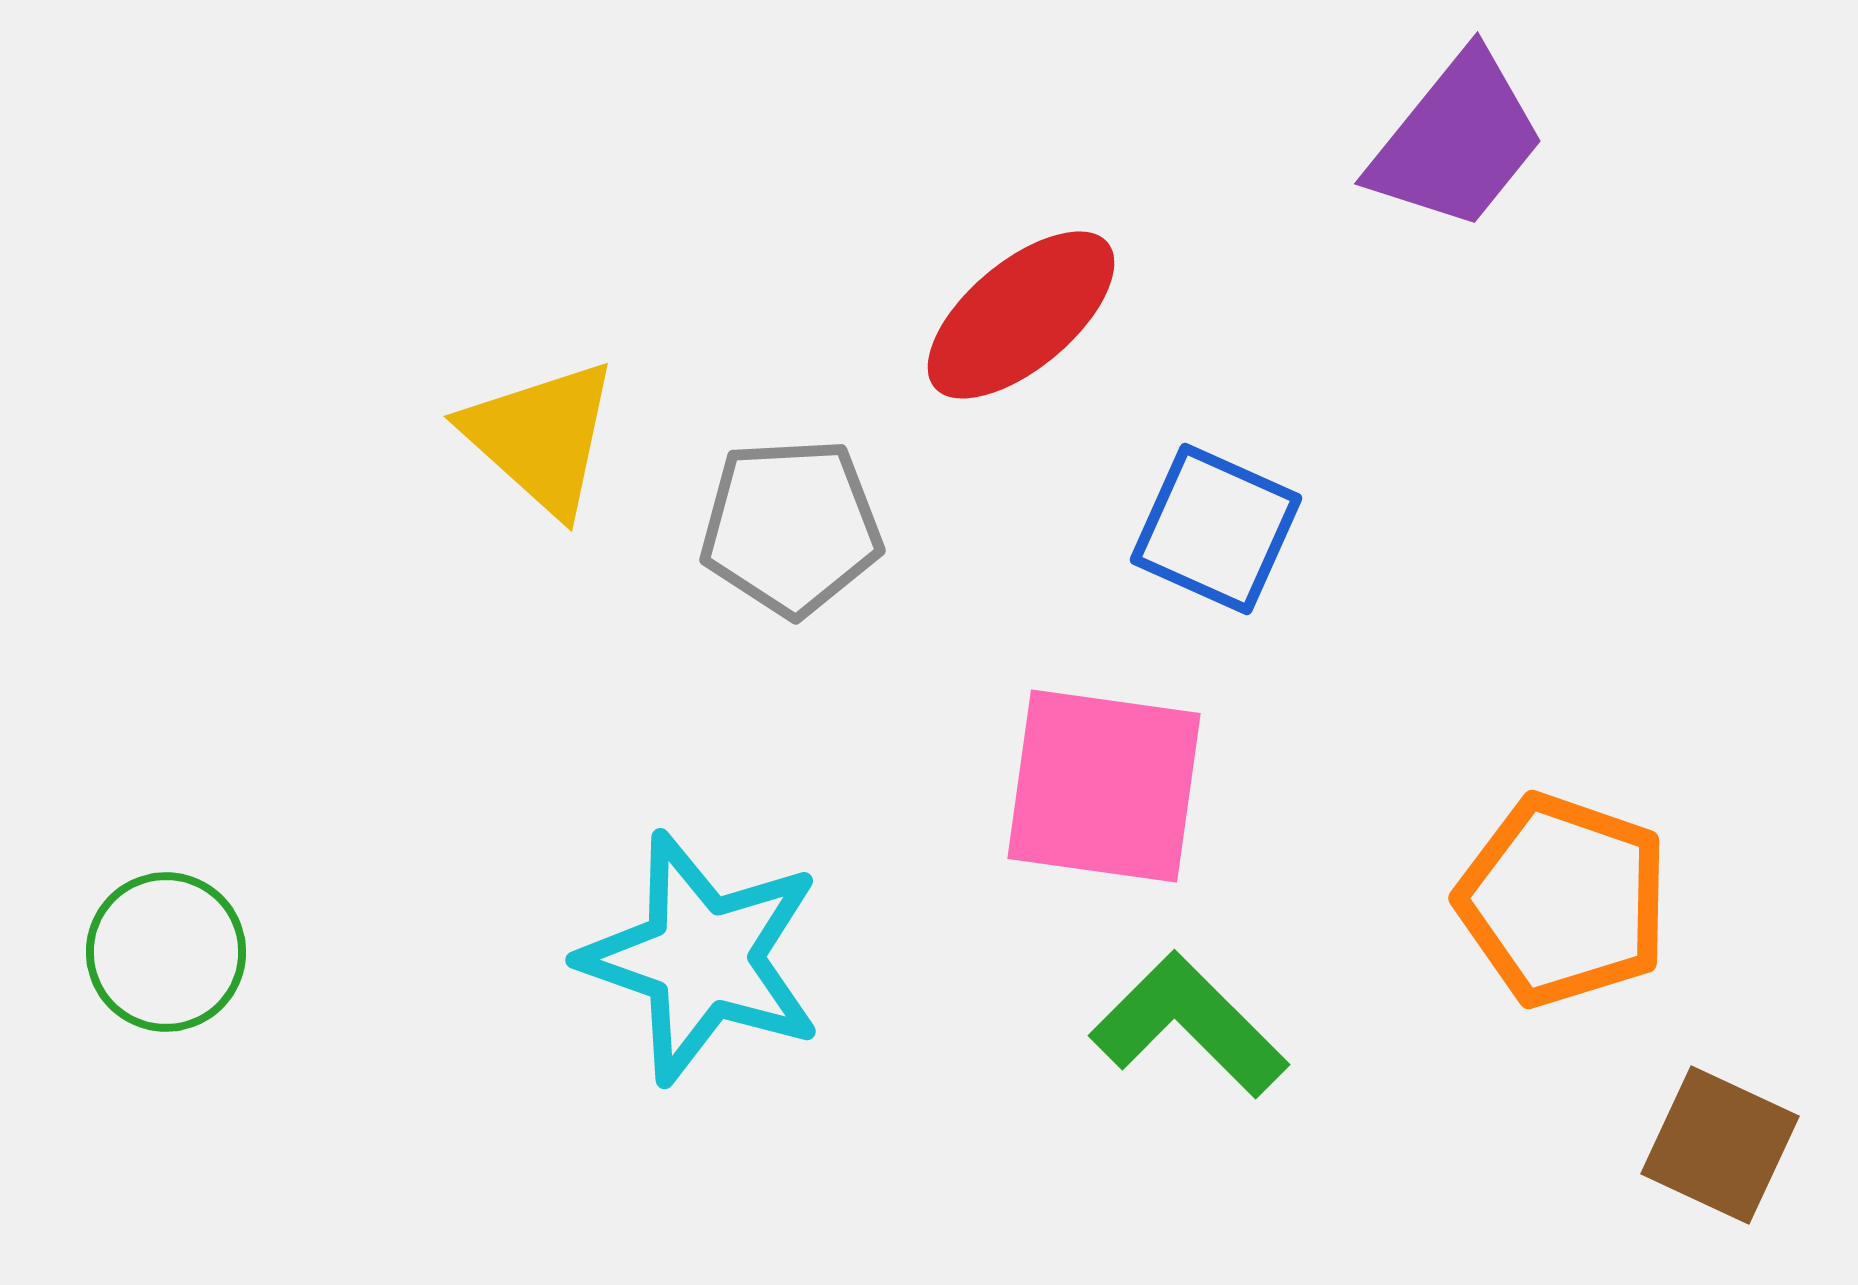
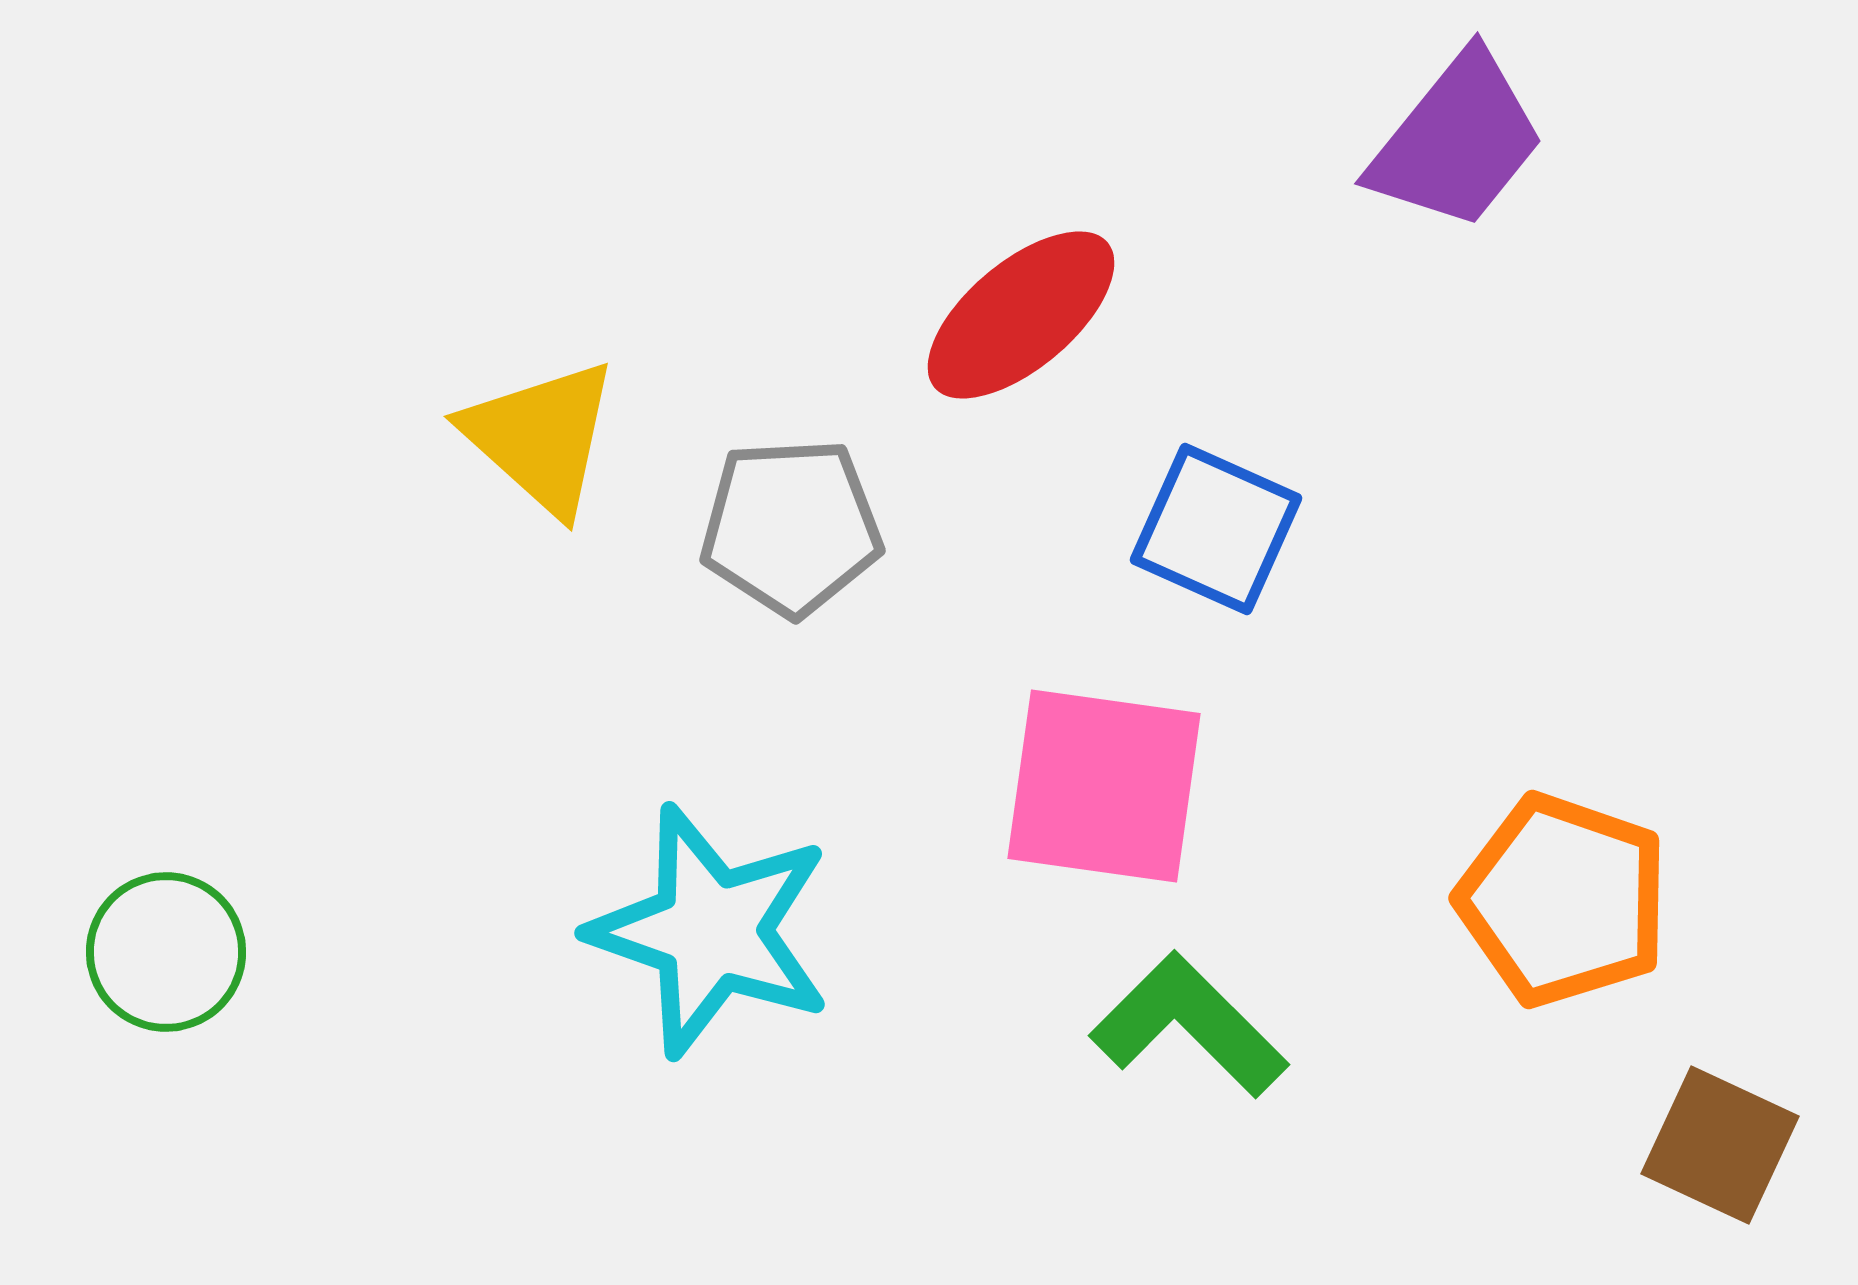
cyan star: moved 9 px right, 27 px up
